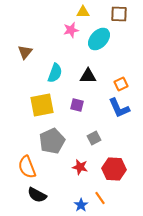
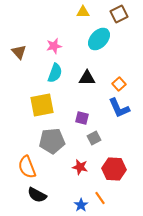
brown square: rotated 30 degrees counterclockwise
pink star: moved 17 px left, 16 px down
brown triangle: moved 6 px left; rotated 21 degrees counterclockwise
black triangle: moved 1 px left, 2 px down
orange square: moved 2 px left; rotated 16 degrees counterclockwise
purple square: moved 5 px right, 13 px down
gray pentagon: rotated 20 degrees clockwise
